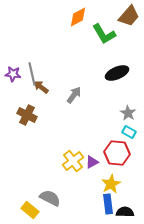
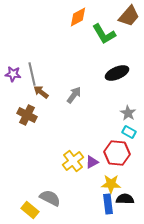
brown arrow: moved 5 px down
yellow star: rotated 30 degrees clockwise
black semicircle: moved 13 px up
